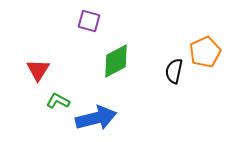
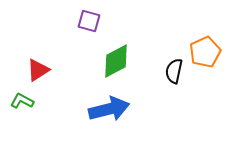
red triangle: rotated 25 degrees clockwise
green L-shape: moved 36 px left
blue arrow: moved 13 px right, 9 px up
